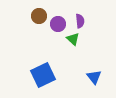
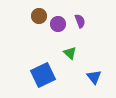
purple semicircle: rotated 16 degrees counterclockwise
green triangle: moved 3 px left, 14 px down
